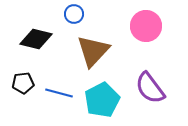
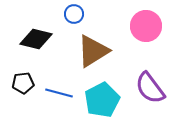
brown triangle: rotated 15 degrees clockwise
